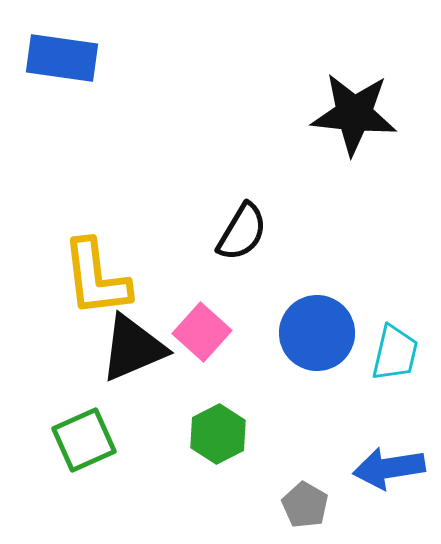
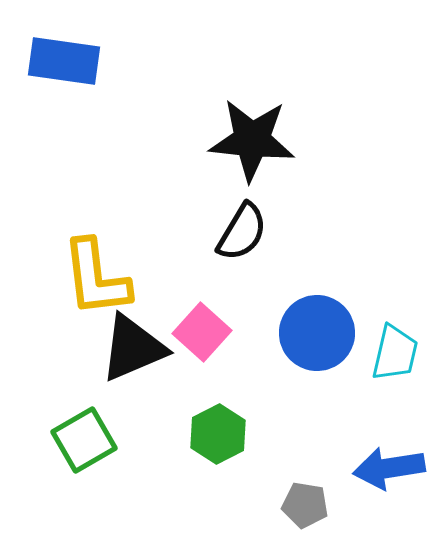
blue rectangle: moved 2 px right, 3 px down
black star: moved 102 px left, 26 px down
green square: rotated 6 degrees counterclockwise
gray pentagon: rotated 21 degrees counterclockwise
